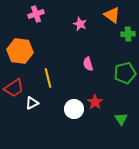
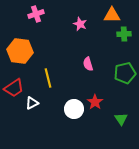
orange triangle: rotated 36 degrees counterclockwise
green cross: moved 4 px left
